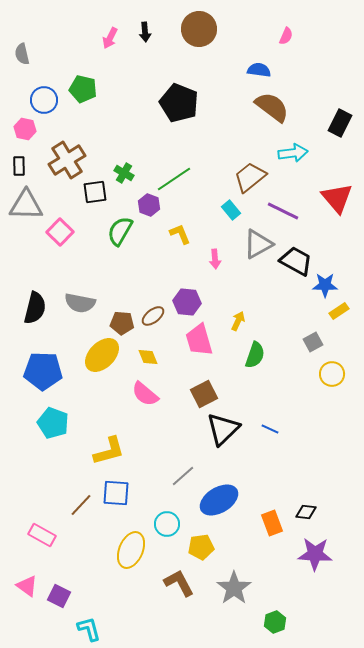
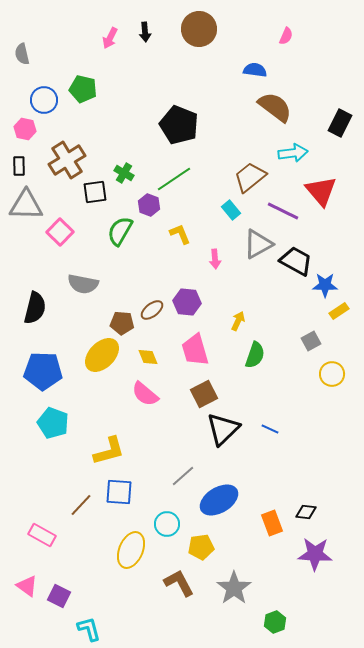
blue semicircle at (259, 70): moved 4 px left
black pentagon at (179, 103): moved 22 px down
brown semicircle at (272, 107): moved 3 px right
red triangle at (337, 198): moved 16 px left, 7 px up
gray semicircle at (80, 303): moved 3 px right, 19 px up
brown ellipse at (153, 316): moved 1 px left, 6 px up
pink trapezoid at (199, 340): moved 4 px left, 10 px down
gray square at (313, 342): moved 2 px left, 1 px up
blue square at (116, 493): moved 3 px right, 1 px up
